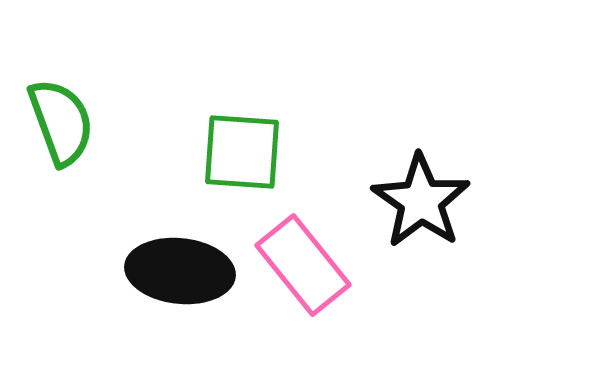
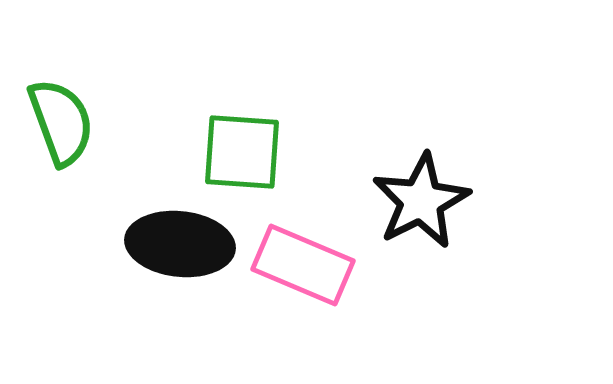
black star: rotated 10 degrees clockwise
pink rectangle: rotated 28 degrees counterclockwise
black ellipse: moved 27 px up
